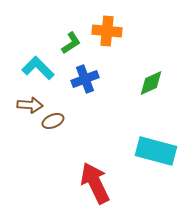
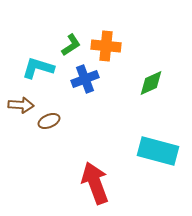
orange cross: moved 1 px left, 15 px down
green L-shape: moved 2 px down
cyan L-shape: rotated 28 degrees counterclockwise
brown arrow: moved 9 px left
brown ellipse: moved 4 px left
cyan rectangle: moved 2 px right
red arrow: rotated 6 degrees clockwise
